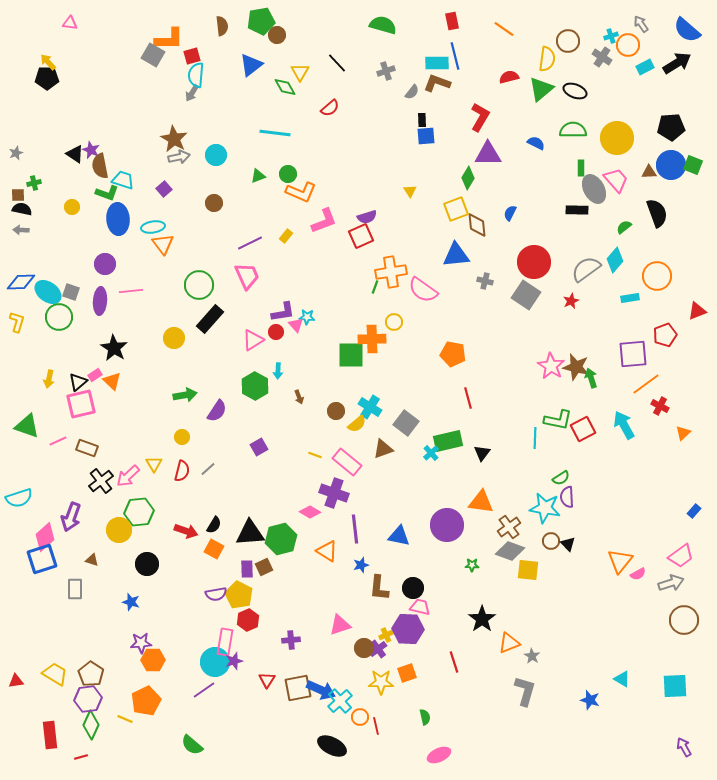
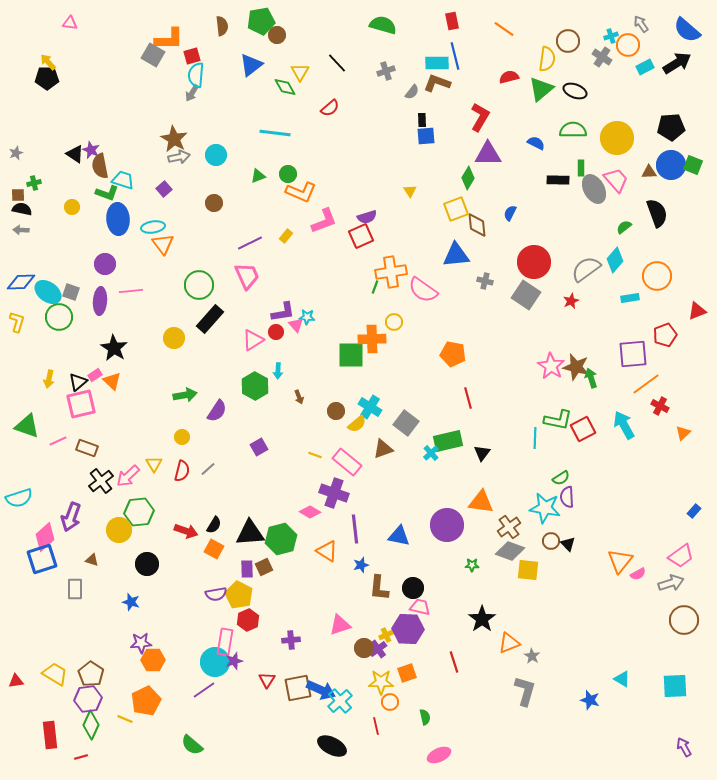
black rectangle at (577, 210): moved 19 px left, 30 px up
orange circle at (360, 717): moved 30 px right, 15 px up
